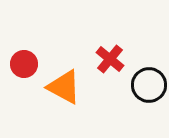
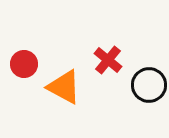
red cross: moved 2 px left, 1 px down
